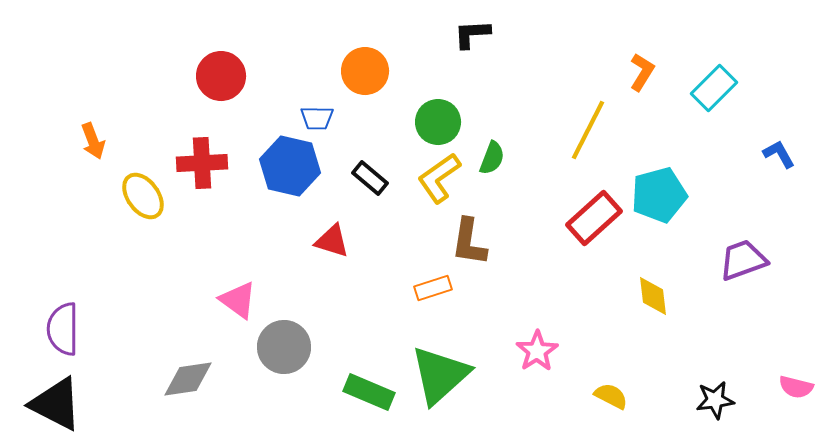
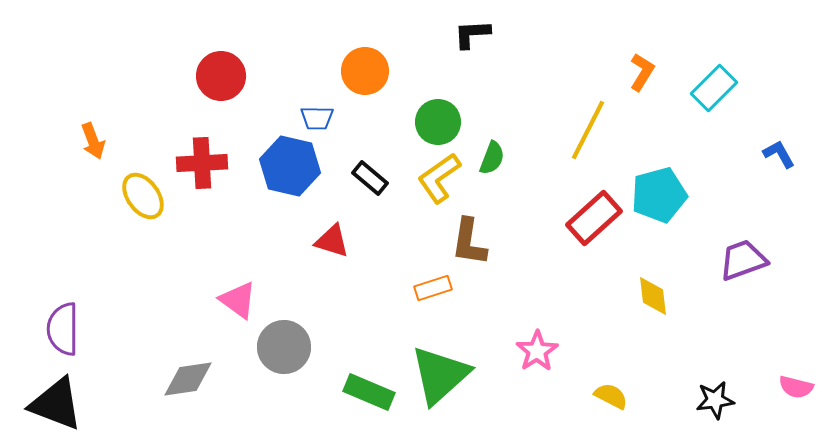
black triangle: rotated 6 degrees counterclockwise
